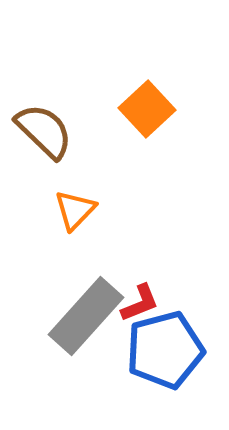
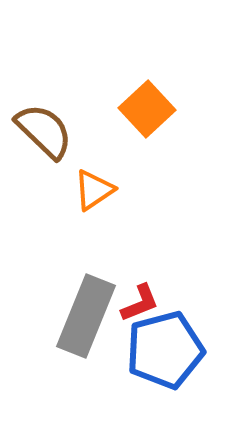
orange triangle: moved 19 px right, 20 px up; rotated 12 degrees clockwise
gray rectangle: rotated 20 degrees counterclockwise
